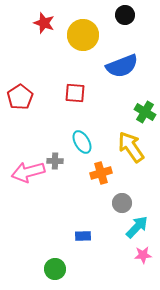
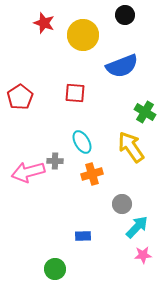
orange cross: moved 9 px left, 1 px down
gray circle: moved 1 px down
